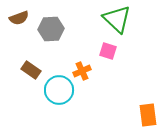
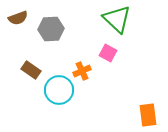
brown semicircle: moved 1 px left
pink square: moved 2 px down; rotated 12 degrees clockwise
